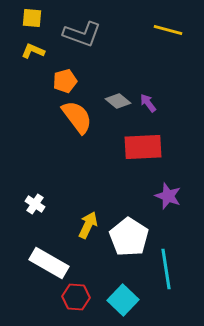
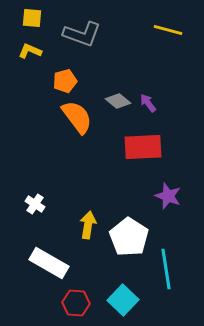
yellow L-shape: moved 3 px left
yellow arrow: rotated 16 degrees counterclockwise
red hexagon: moved 6 px down
